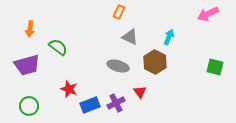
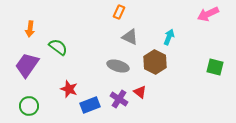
purple trapezoid: rotated 140 degrees clockwise
red triangle: rotated 16 degrees counterclockwise
purple cross: moved 3 px right, 4 px up; rotated 30 degrees counterclockwise
